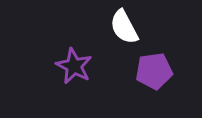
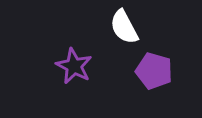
purple pentagon: rotated 24 degrees clockwise
